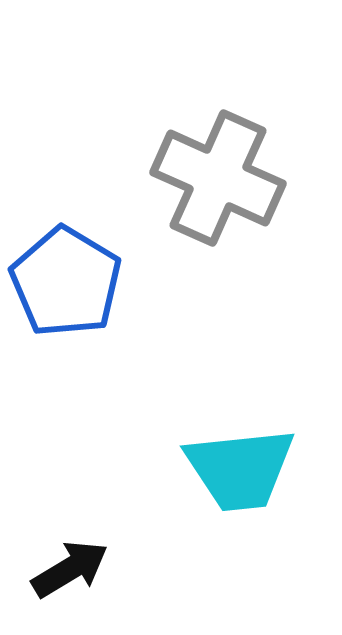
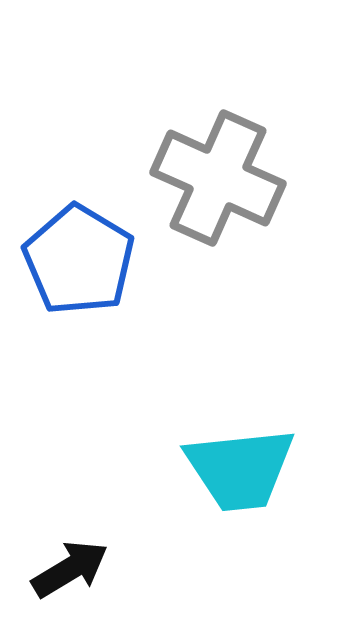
blue pentagon: moved 13 px right, 22 px up
